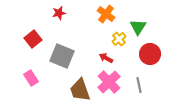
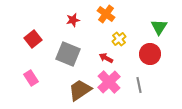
red star: moved 14 px right, 7 px down
green triangle: moved 21 px right
gray square: moved 6 px right, 2 px up
brown trapezoid: rotated 75 degrees clockwise
